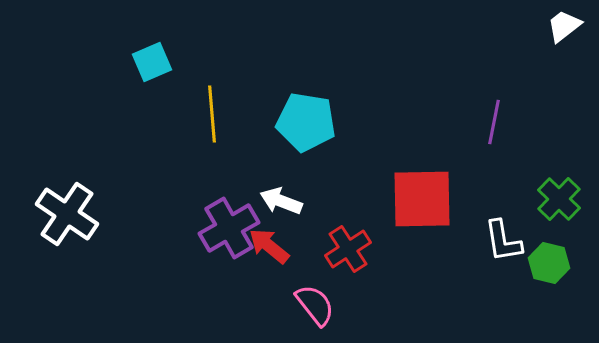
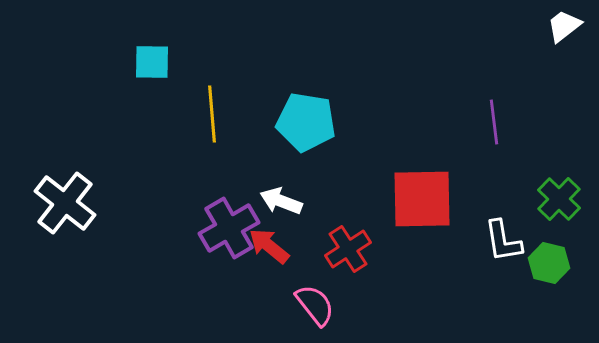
cyan square: rotated 24 degrees clockwise
purple line: rotated 18 degrees counterclockwise
white cross: moved 2 px left, 11 px up; rotated 4 degrees clockwise
